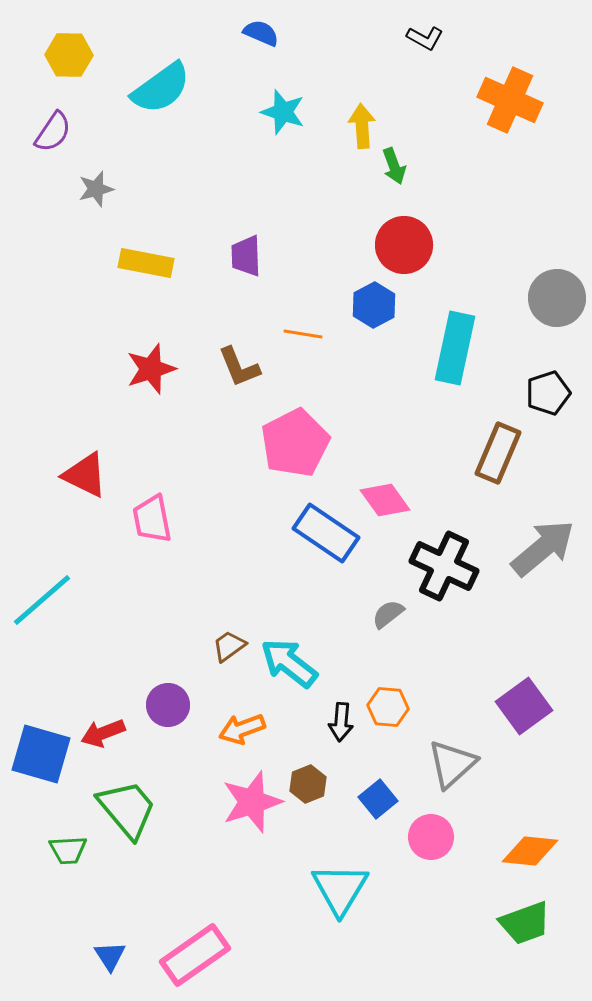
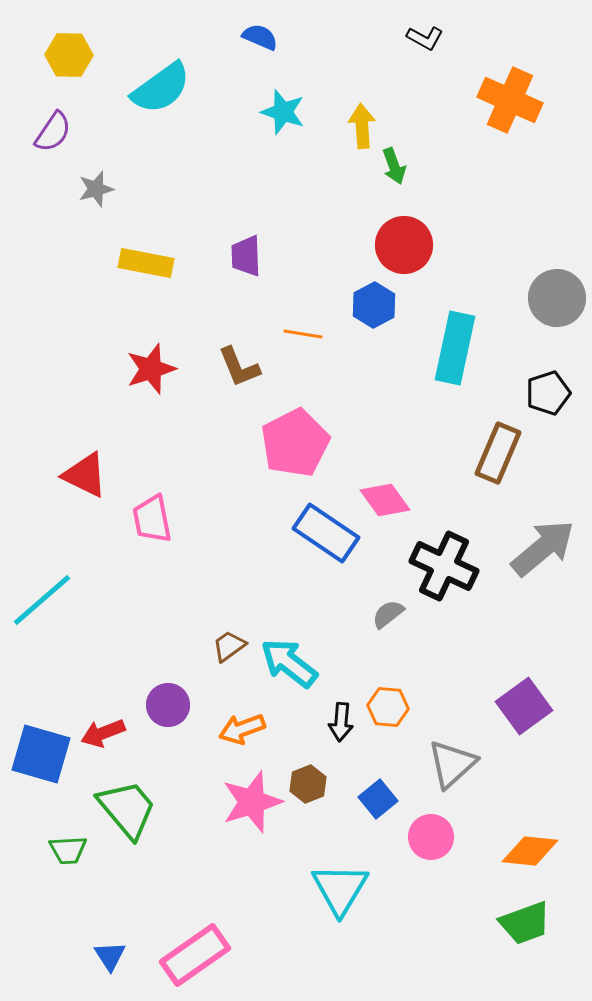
blue semicircle at (261, 33): moved 1 px left, 4 px down
